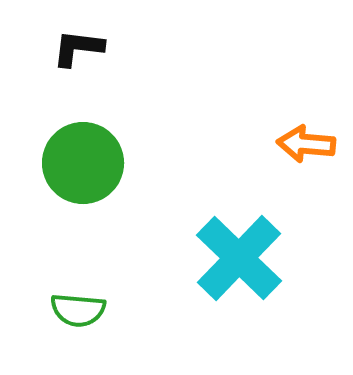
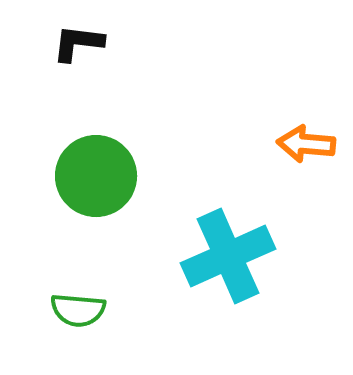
black L-shape: moved 5 px up
green circle: moved 13 px right, 13 px down
cyan cross: moved 11 px left, 2 px up; rotated 22 degrees clockwise
